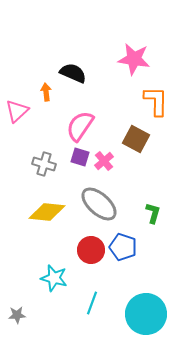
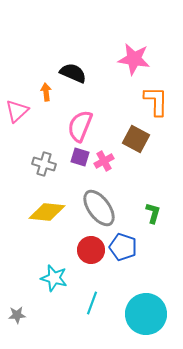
pink semicircle: rotated 12 degrees counterclockwise
pink cross: rotated 12 degrees clockwise
gray ellipse: moved 4 px down; rotated 12 degrees clockwise
